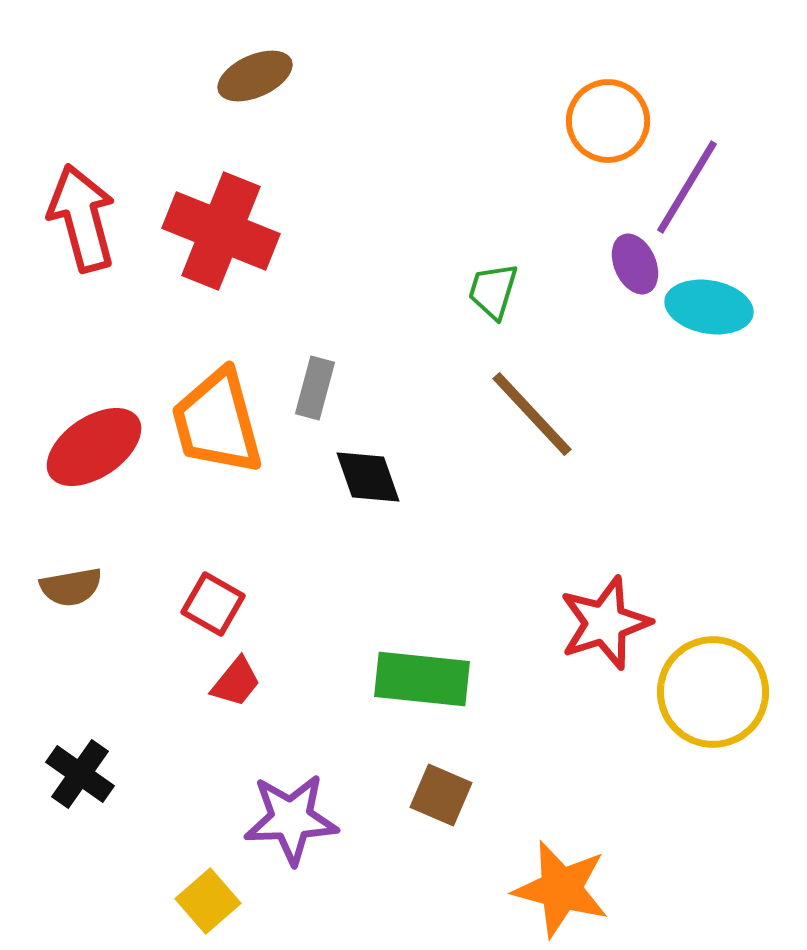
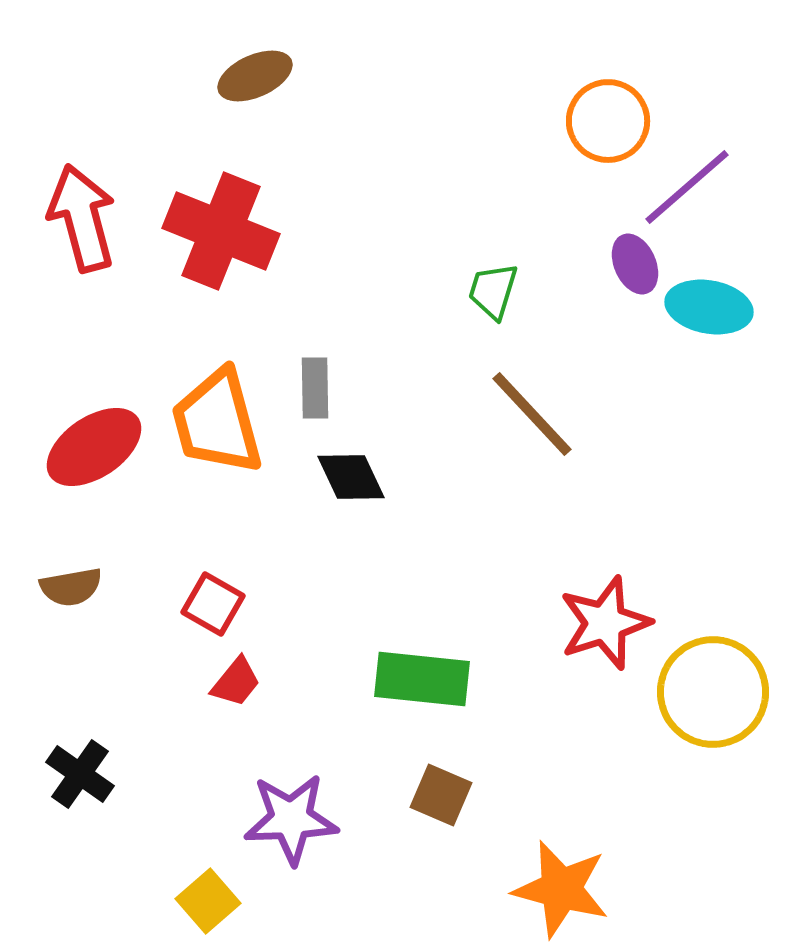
purple line: rotated 18 degrees clockwise
gray rectangle: rotated 16 degrees counterclockwise
black diamond: moved 17 px left; rotated 6 degrees counterclockwise
